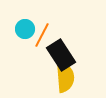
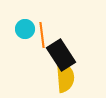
orange line: rotated 35 degrees counterclockwise
